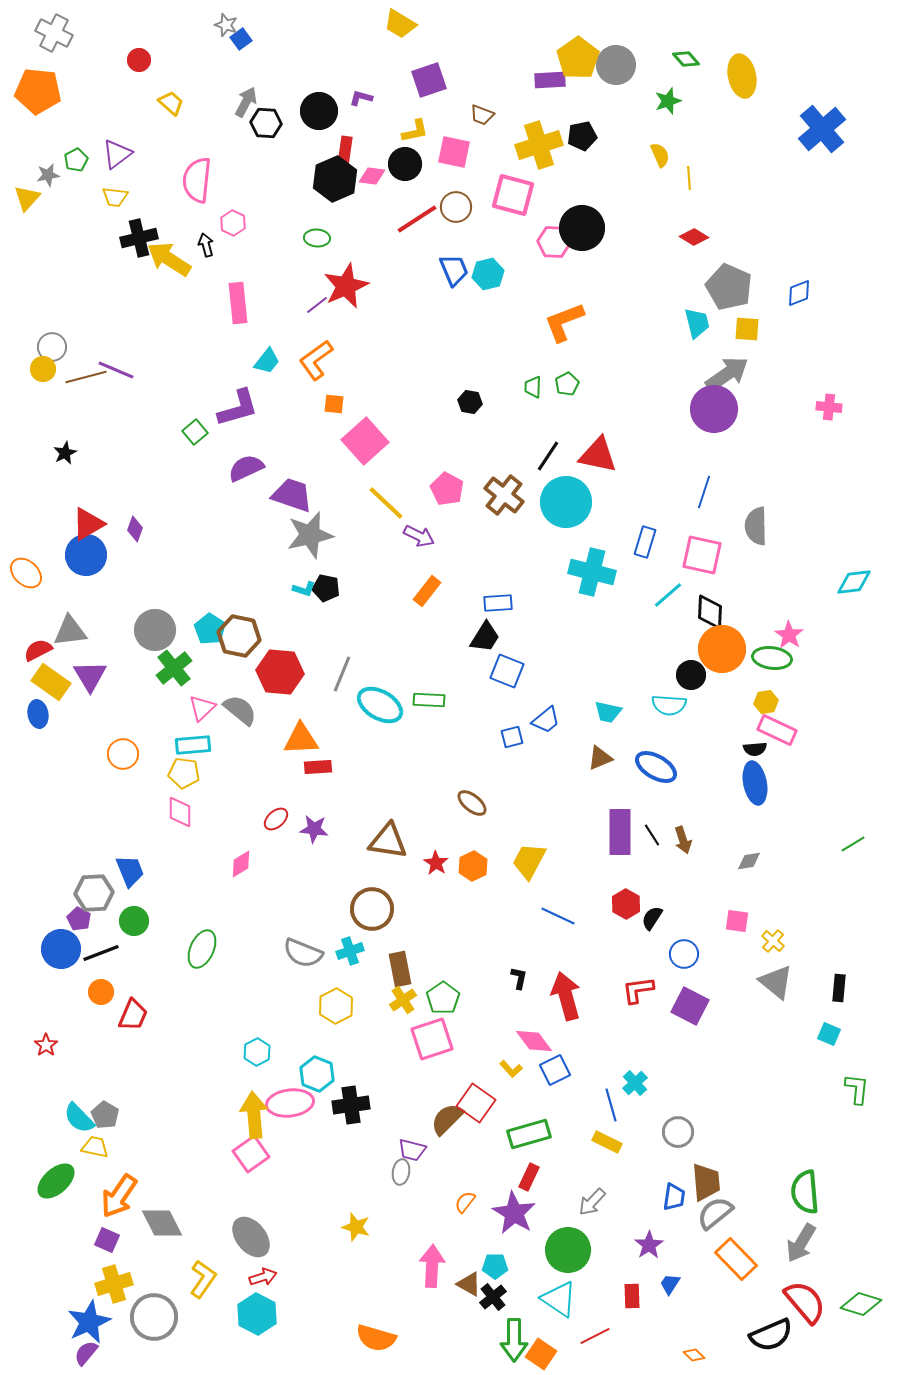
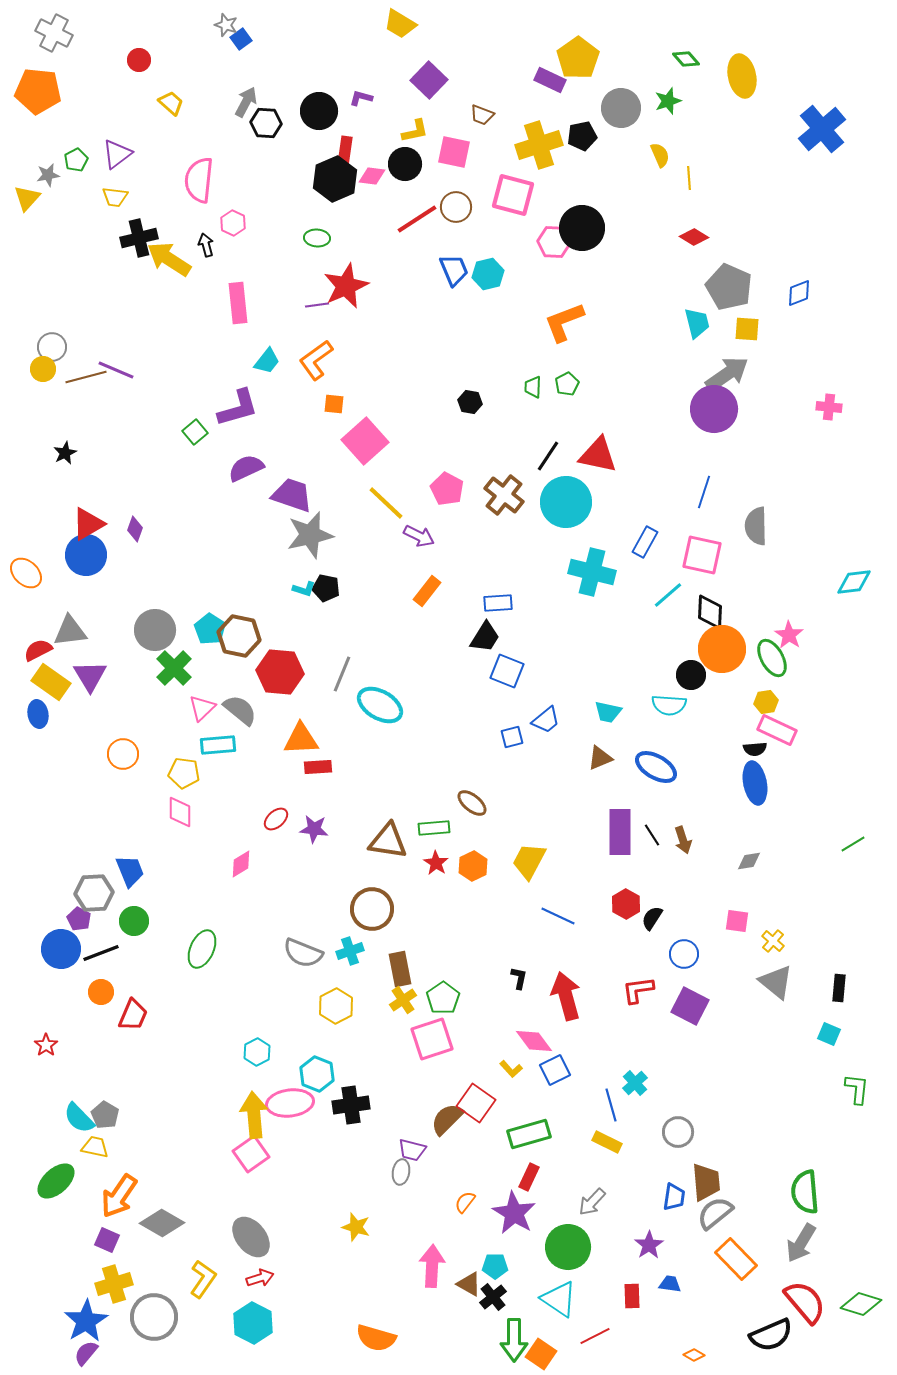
gray circle at (616, 65): moved 5 px right, 43 px down
purple square at (429, 80): rotated 27 degrees counterclockwise
purple rectangle at (550, 80): rotated 28 degrees clockwise
pink semicircle at (197, 180): moved 2 px right
purple line at (317, 305): rotated 30 degrees clockwise
blue rectangle at (645, 542): rotated 12 degrees clockwise
green ellipse at (772, 658): rotated 54 degrees clockwise
green cross at (174, 668): rotated 6 degrees counterclockwise
green rectangle at (429, 700): moved 5 px right, 128 px down; rotated 8 degrees counterclockwise
cyan rectangle at (193, 745): moved 25 px right
gray diamond at (162, 1223): rotated 33 degrees counterclockwise
green circle at (568, 1250): moved 3 px up
red arrow at (263, 1277): moved 3 px left, 1 px down
blue trapezoid at (670, 1284): rotated 65 degrees clockwise
cyan hexagon at (257, 1314): moved 4 px left, 9 px down
blue star at (89, 1322): moved 3 px left, 1 px up; rotated 6 degrees counterclockwise
orange diamond at (694, 1355): rotated 15 degrees counterclockwise
